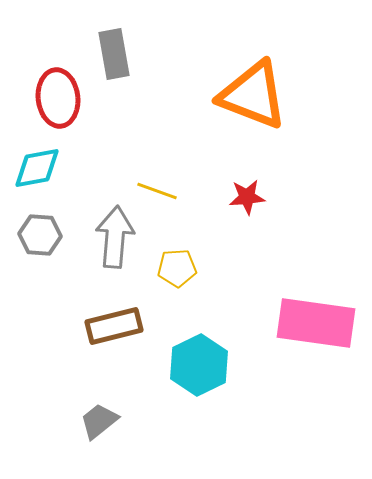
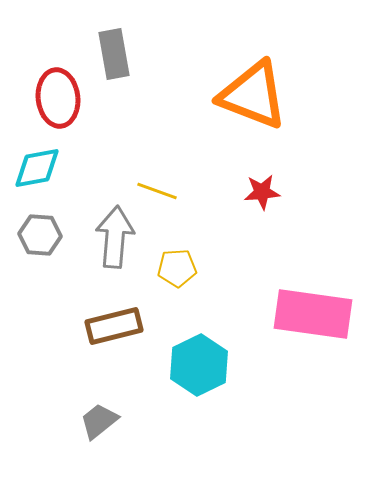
red star: moved 15 px right, 5 px up
pink rectangle: moved 3 px left, 9 px up
